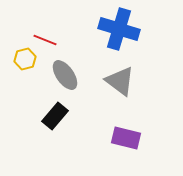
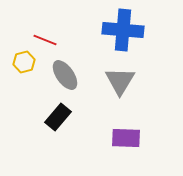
blue cross: moved 4 px right, 1 px down; rotated 12 degrees counterclockwise
yellow hexagon: moved 1 px left, 3 px down
gray triangle: rotated 24 degrees clockwise
black rectangle: moved 3 px right, 1 px down
purple rectangle: rotated 12 degrees counterclockwise
